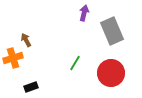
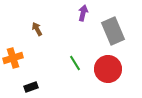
purple arrow: moved 1 px left
gray rectangle: moved 1 px right
brown arrow: moved 11 px right, 11 px up
green line: rotated 63 degrees counterclockwise
red circle: moved 3 px left, 4 px up
